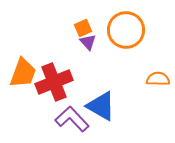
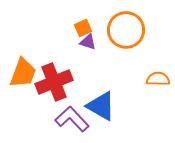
purple triangle: rotated 30 degrees counterclockwise
